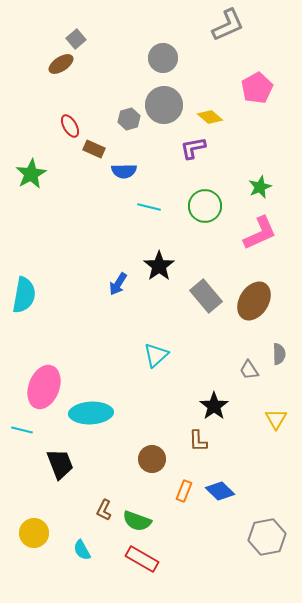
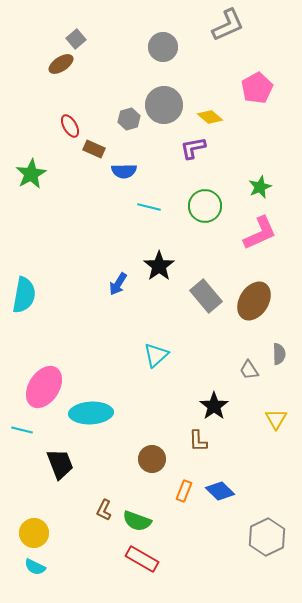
gray circle at (163, 58): moved 11 px up
pink ellipse at (44, 387): rotated 12 degrees clockwise
gray hexagon at (267, 537): rotated 15 degrees counterclockwise
cyan semicircle at (82, 550): moved 47 px left, 17 px down; rotated 35 degrees counterclockwise
